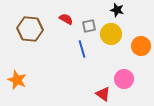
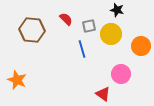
red semicircle: rotated 16 degrees clockwise
brown hexagon: moved 2 px right, 1 px down
pink circle: moved 3 px left, 5 px up
